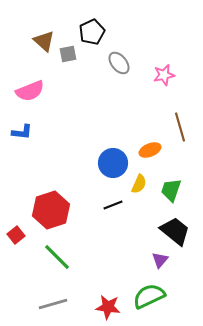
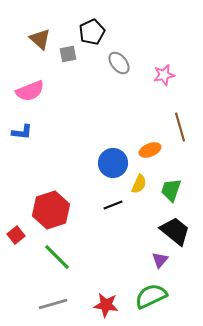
brown triangle: moved 4 px left, 2 px up
green semicircle: moved 2 px right
red star: moved 2 px left, 2 px up
